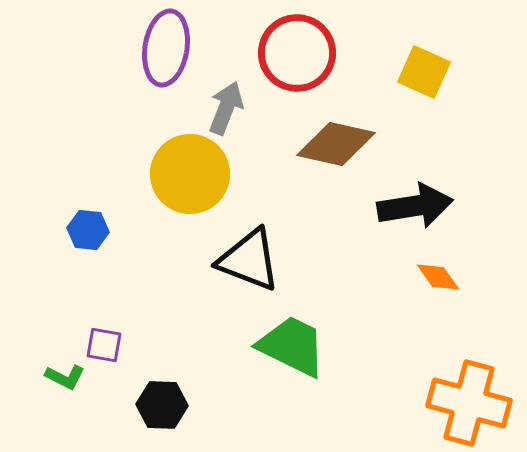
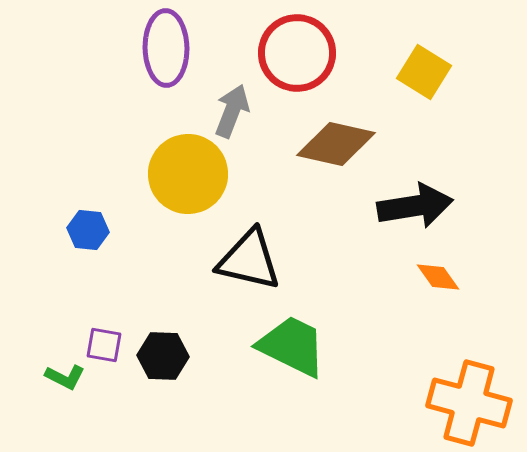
purple ellipse: rotated 10 degrees counterclockwise
yellow square: rotated 8 degrees clockwise
gray arrow: moved 6 px right, 3 px down
yellow circle: moved 2 px left
black triangle: rotated 8 degrees counterclockwise
black hexagon: moved 1 px right, 49 px up
